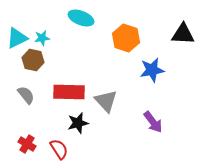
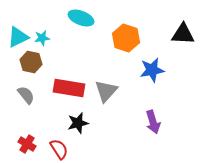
cyan triangle: moved 1 px right, 1 px up
brown hexagon: moved 2 px left, 2 px down
red rectangle: moved 4 px up; rotated 8 degrees clockwise
gray triangle: moved 10 px up; rotated 25 degrees clockwise
purple arrow: rotated 20 degrees clockwise
